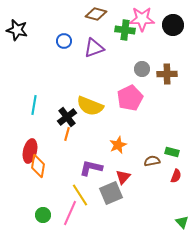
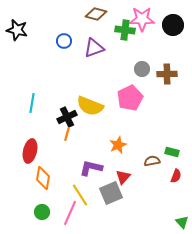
cyan line: moved 2 px left, 2 px up
black cross: rotated 12 degrees clockwise
orange diamond: moved 5 px right, 12 px down
green circle: moved 1 px left, 3 px up
